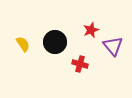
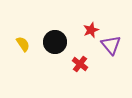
purple triangle: moved 2 px left, 1 px up
red cross: rotated 21 degrees clockwise
